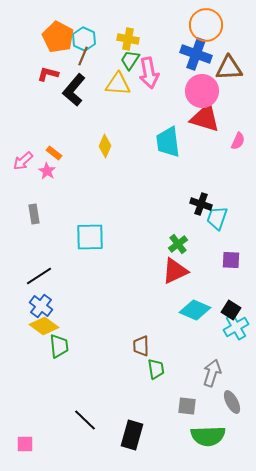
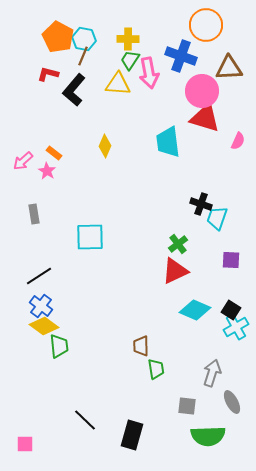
cyan hexagon at (84, 39): rotated 15 degrees counterclockwise
yellow cross at (128, 39): rotated 10 degrees counterclockwise
blue cross at (196, 54): moved 15 px left, 2 px down
